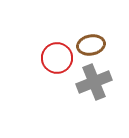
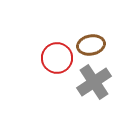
gray cross: rotated 12 degrees counterclockwise
